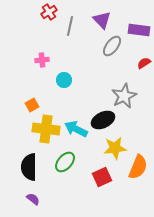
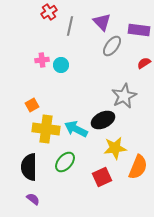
purple triangle: moved 2 px down
cyan circle: moved 3 px left, 15 px up
